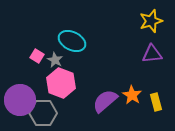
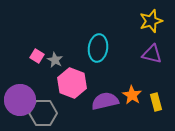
cyan ellipse: moved 26 px right, 7 px down; rotated 72 degrees clockwise
purple triangle: rotated 20 degrees clockwise
pink hexagon: moved 11 px right
purple semicircle: rotated 28 degrees clockwise
